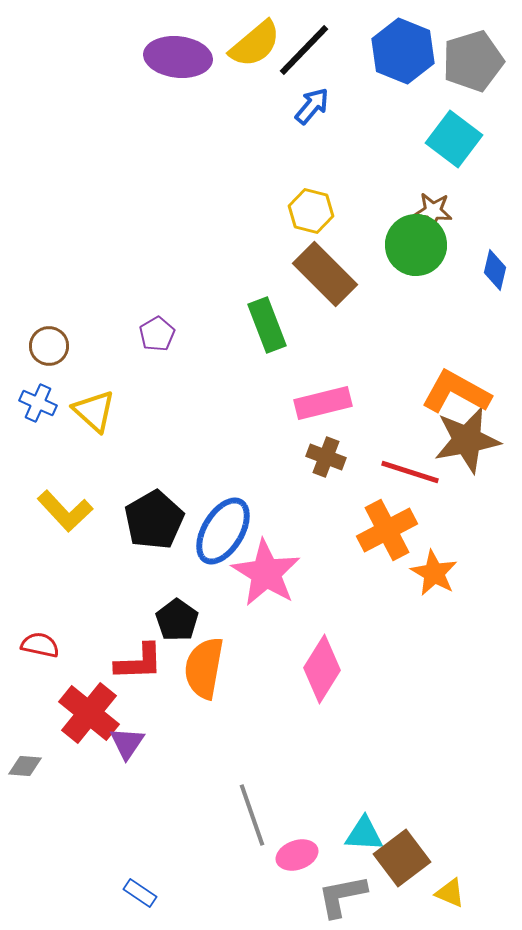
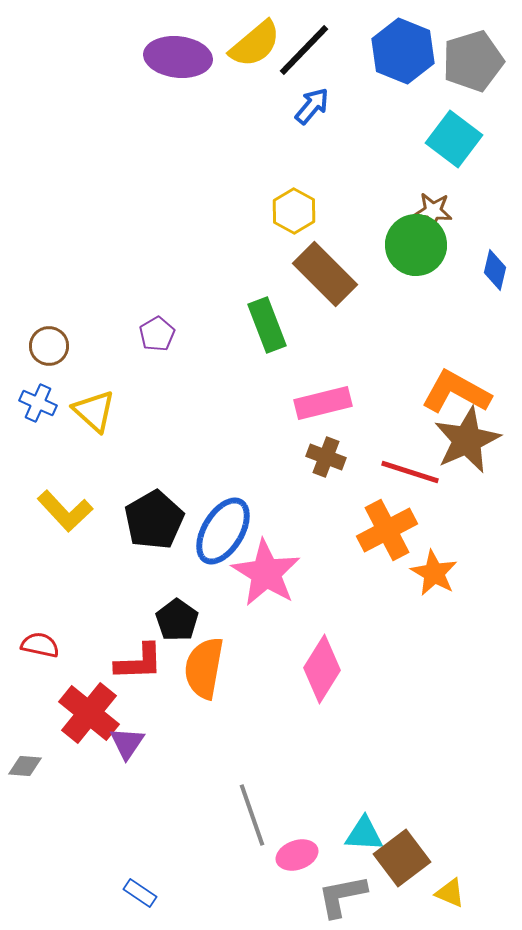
yellow hexagon at (311, 211): moved 17 px left; rotated 15 degrees clockwise
brown star at (467, 440): rotated 14 degrees counterclockwise
